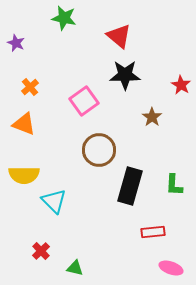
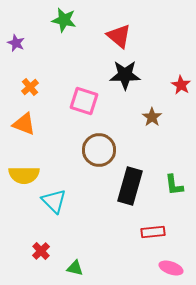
green star: moved 2 px down
pink square: rotated 36 degrees counterclockwise
green L-shape: rotated 10 degrees counterclockwise
